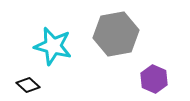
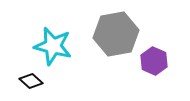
purple hexagon: moved 18 px up
black diamond: moved 3 px right, 4 px up
